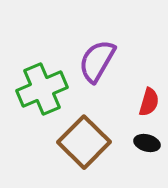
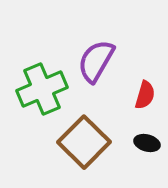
purple semicircle: moved 1 px left
red semicircle: moved 4 px left, 7 px up
